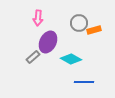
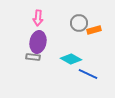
purple ellipse: moved 10 px left; rotated 15 degrees counterclockwise
gray rectangle: rotated 48 degrees clockwise
blue line: moved 4 px right, 8 px up; rotated 24 degrees clockwise
